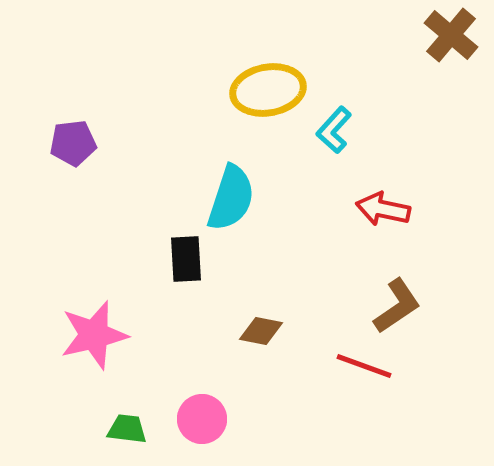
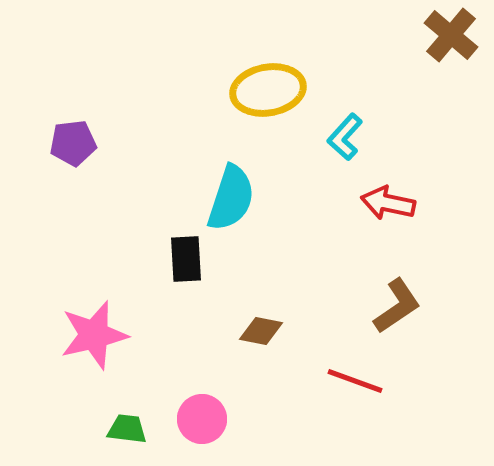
cyan L-shape: moved 11 px right, 7 px down
red arrow: moved 5 px right, 6 px up
red line: moved 9 px left, 15 px down
